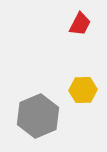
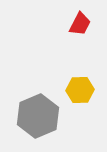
yellow hexagon: moved 3 px left
